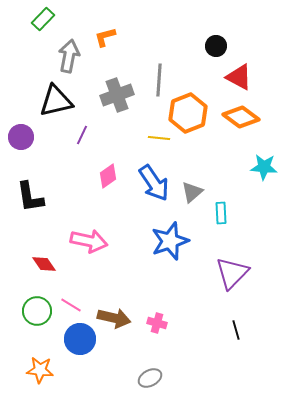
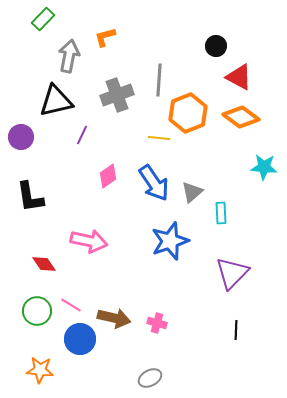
black line: rotated 18 degrees clockwise
